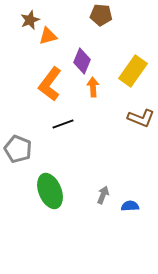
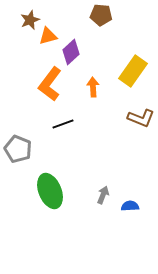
purple diamond: moved 11 px left, 9 px up; rotated 25 degrees clockwise
